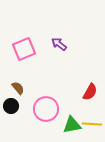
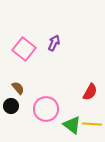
purple arrow: moved 5 px left, 1 px up; rotated 77 degrees clockwise
pink square: rotated 30 degrees counterclockwise
green triangle: rotated 48 degrees clockwise
